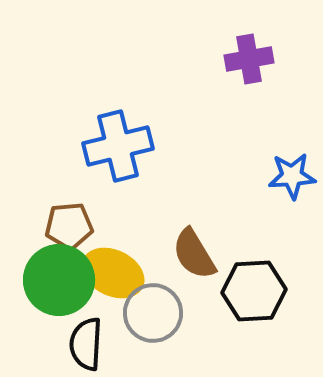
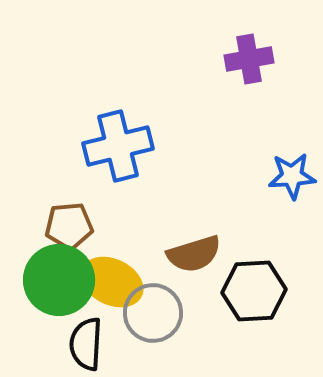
brown semicircle: rotated 76 degrees counterclockwise
yellow ellipse: moved 1 px left, 9 px down
